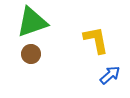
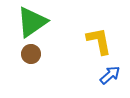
green triangle: rotated 16 degrees counterclockwise
yellow L-shape: moved 3 px right, 1 px down
